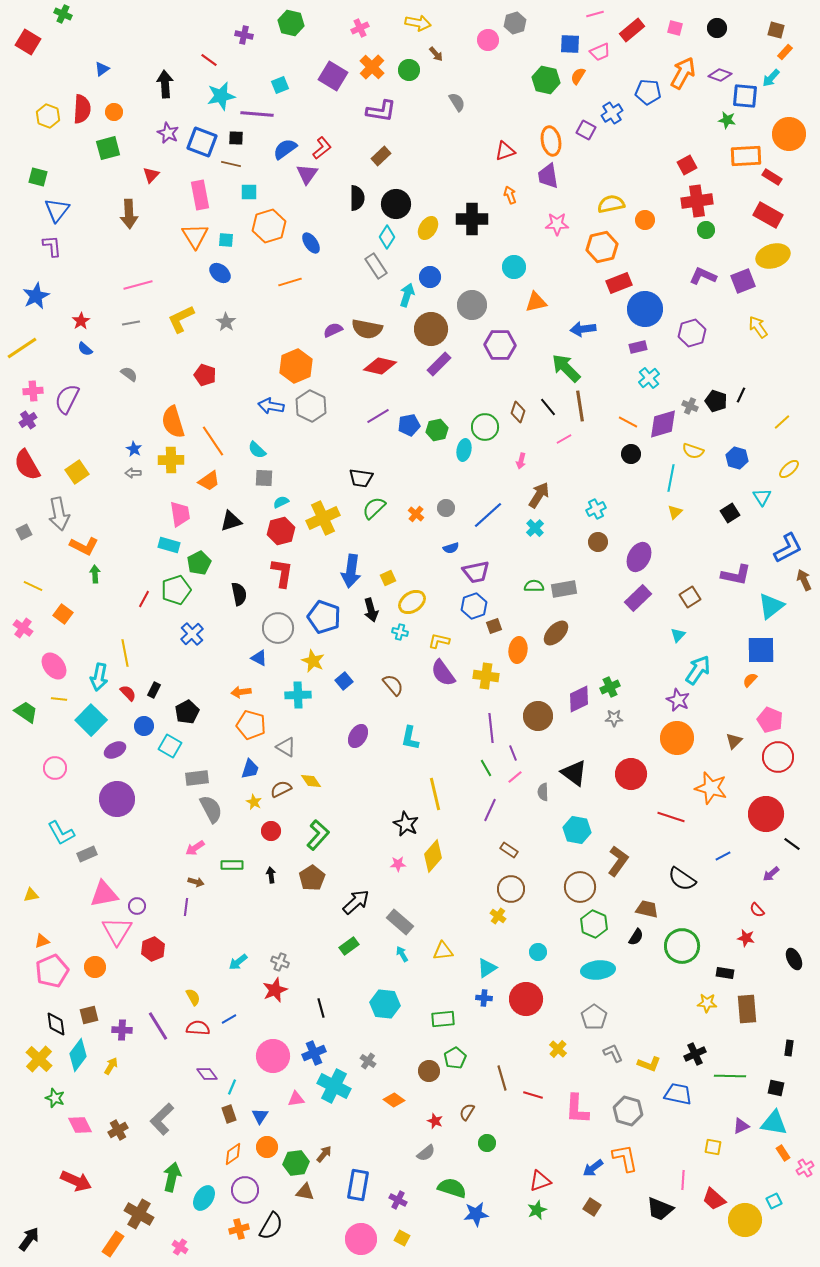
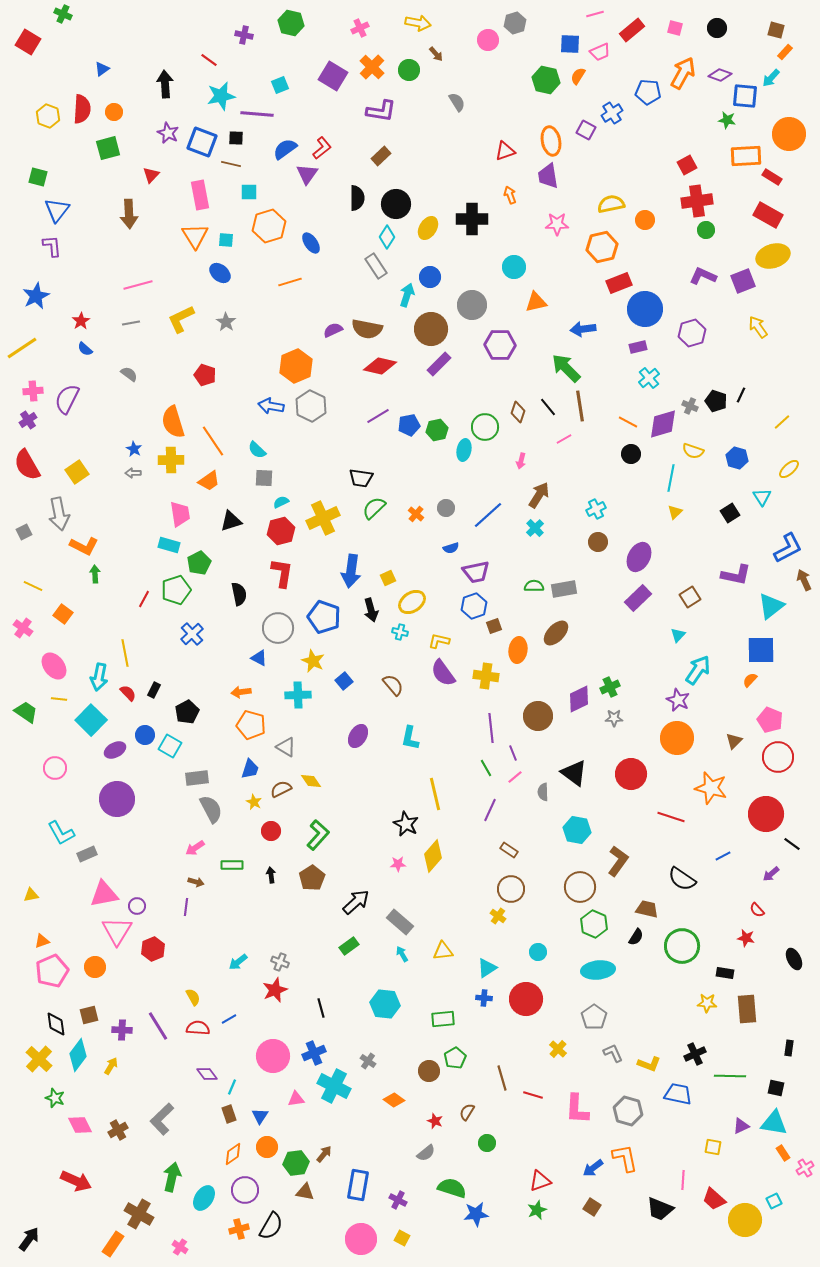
blue circle at (144, 726): moved 1 px right, 9 px down
